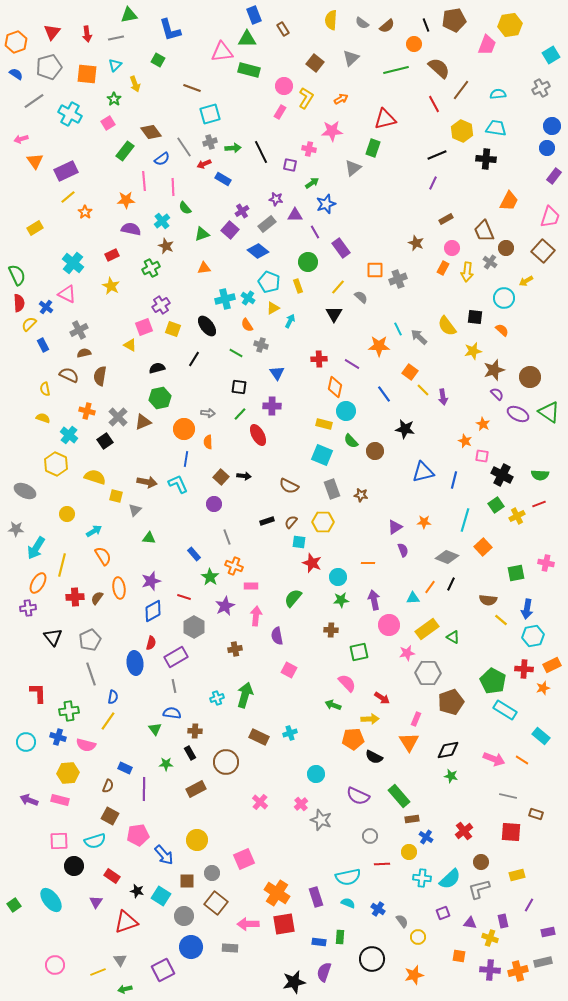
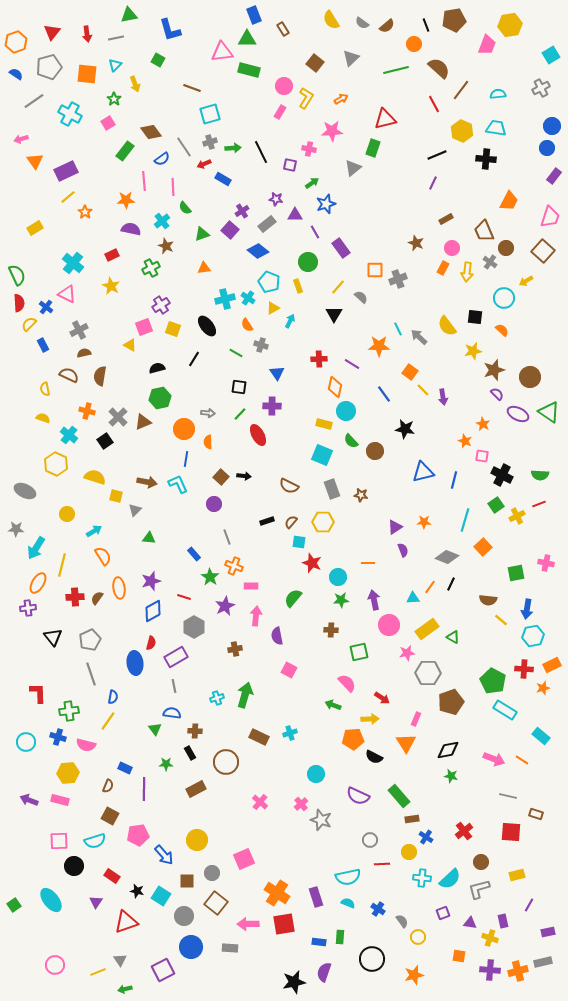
yellow semicircle at (331, 20): rotated 36 degrees counterclockwise
orange triangle at (409, 742): moved 3 px left, 1 px down
gray circle at (370, 836): moved 4 px down
